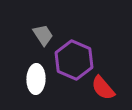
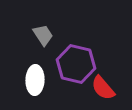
purple hexagon: moved 2 px right, 4 px down; rotated 9 degrees counterclockwise
white ellipse: moved 1 px left, 1 px down
